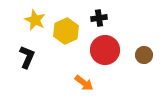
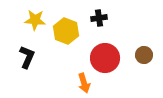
yellow star: rotated 20 degrees counterclockwise
yellow hexagon: rotated 15 degrees counterclockwise
red circle: moved 8 px down
orange arrow: rotated 36 degrees clockwise
